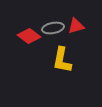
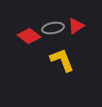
red triangle: rotated 18 degrees counterclockwise
yellow L-shape: rotated 148 degrees clockwise
